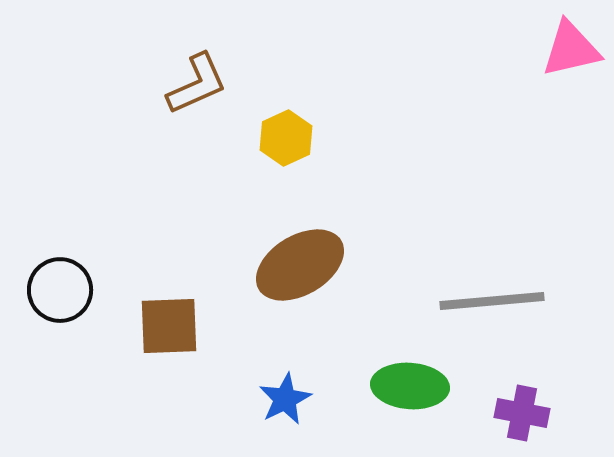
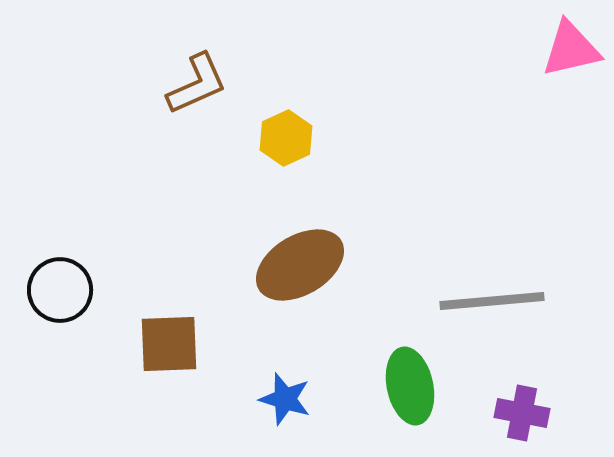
brown square: moved 18 px down
green ellipse: rotated 74 degrees clockwise
blue star: rotated 28 degrees counterclockwise
